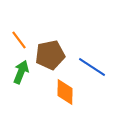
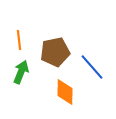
orange line: rotated 30 degrees clockwise
brown pentagon: moved 5 px right, 3 px up
blue line: rotated 16 degrees clockwise
